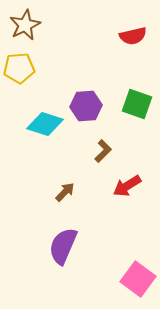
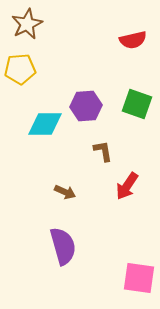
brown star: moved 2 px right, 1 px up
red semicircle: moved 4 px down
yellow pentagon: moved 1 px right, 1 px down
cyan diamond: rotated 18 degrees counterclockwise
brown L-shape: rotated 55 degrees counterclockwise
red arrow: rotated 24 degrees counterclockwise
brown arrow: rotated 70 degrees clockwise
purple semicircle: rotated 141 degrees clockwise
pink square: moved 1 px right, 1 px up; rotated 28 degrees counterclockwise
